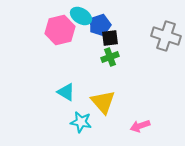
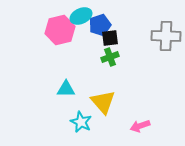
cyan ellipse: rotated 55 degrees counterclockwise
gray cross: rotated 16 degrees counterclockwise
cyan triangle: moved 3 px up; rotated 30 degrees counterclockwise
cyan star: rotated 15 degrees clockwise
